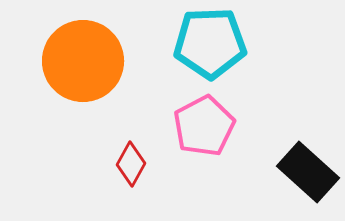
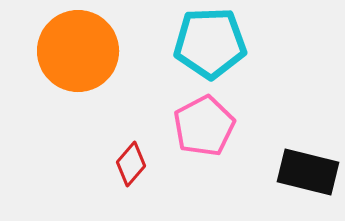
orange circle: moved 5 px left, 10 px up
red diamond: rotated 12 degrees clockwise
black rectangle: rotated 28 degrees counterclockwise
